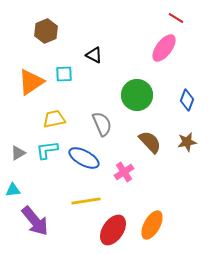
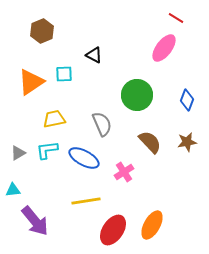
brown hexagon: moved 4 px left
